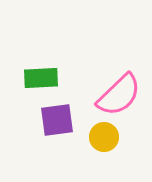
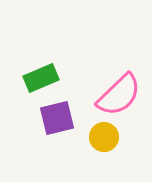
green rectangle: rotated 20 degrees counterclockwise
purple square: moved 2 px up; rotated 6 degrees counterclockwise
